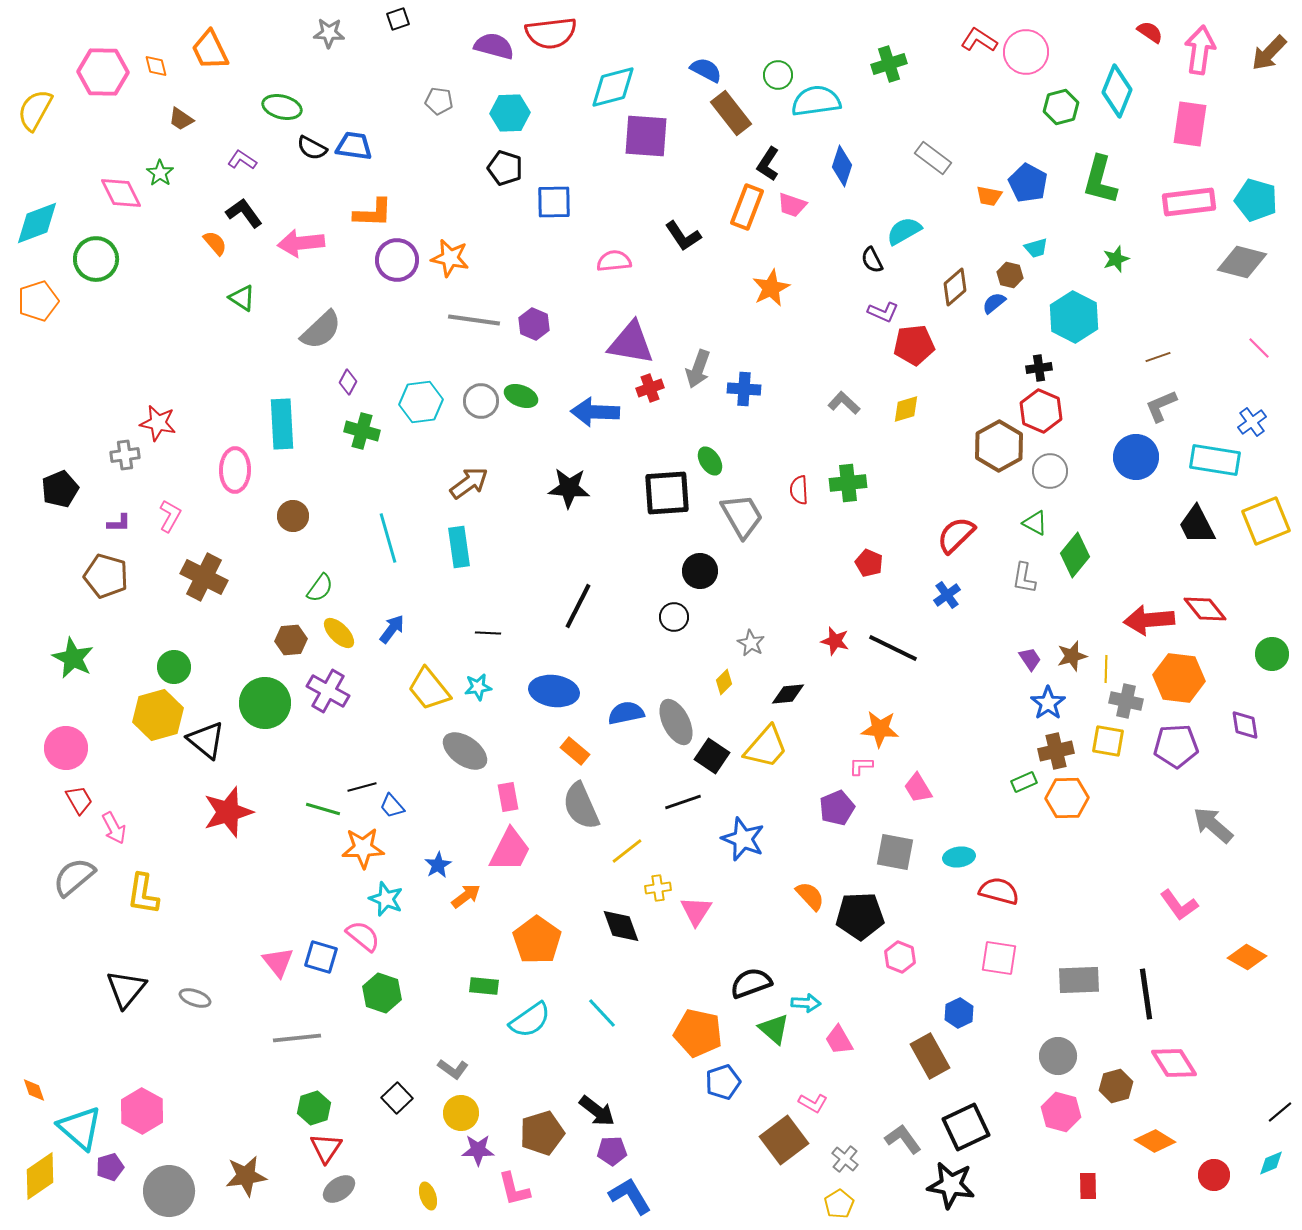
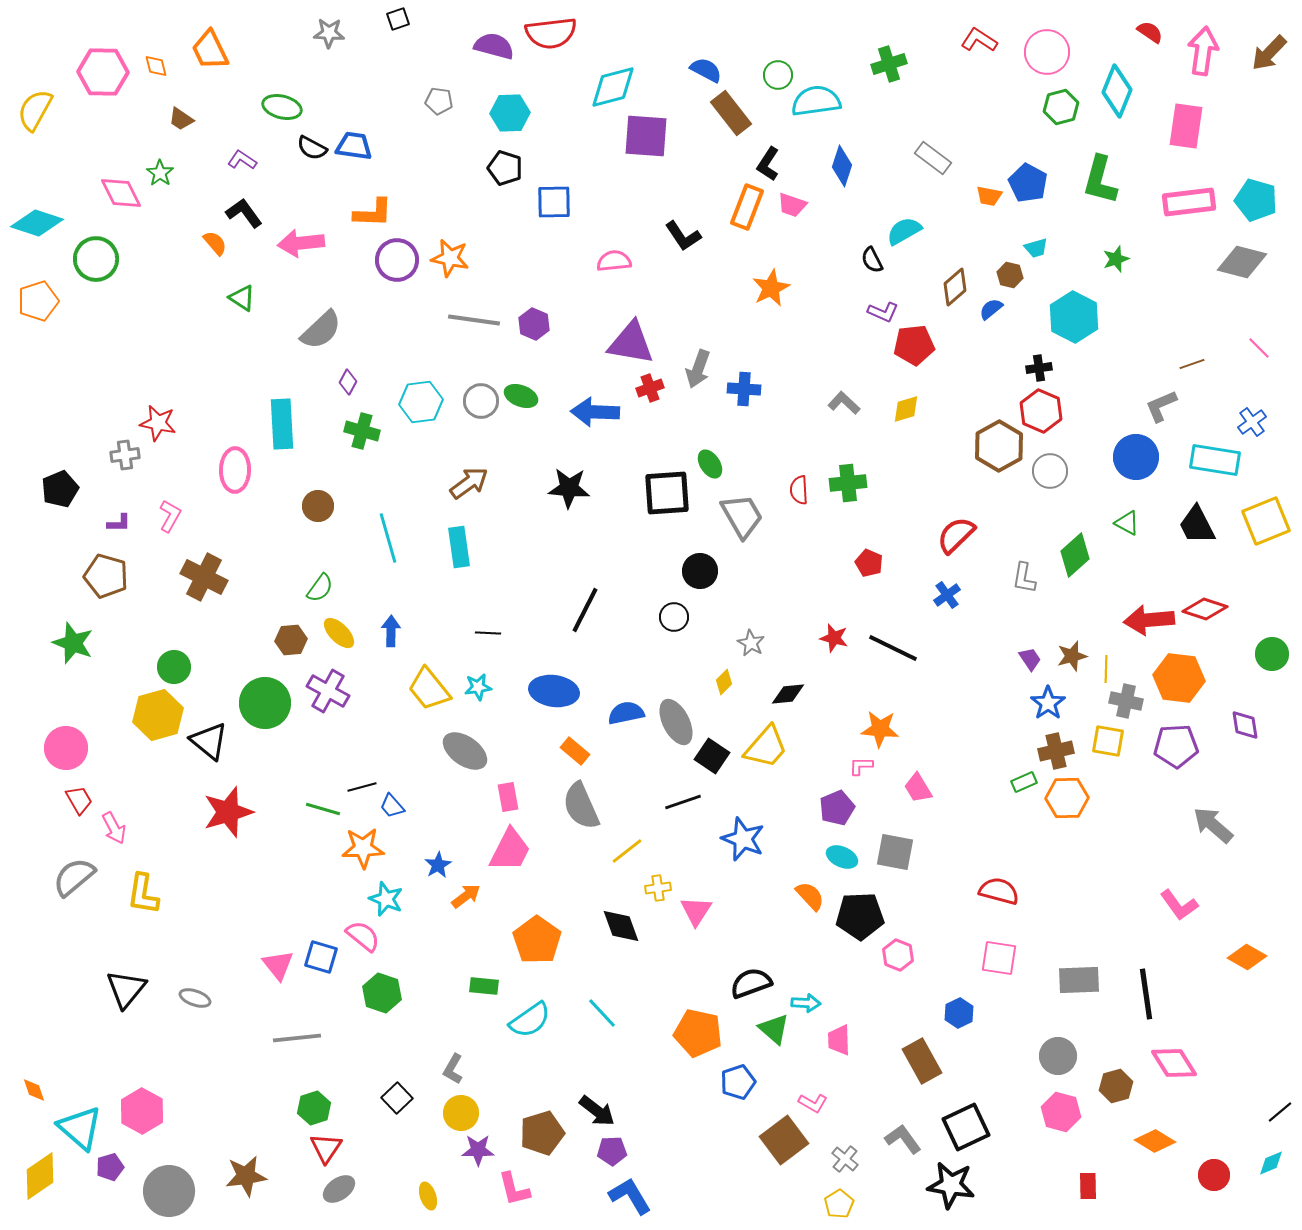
pink arrow at (1200, 50): moved 3 px right, 1 px down
pink circle at (1026, 52): moved 21 px right
pink rectangle at (1190, 124): moved 4 px left, 2 px down
cyan diamond at (37, 223): rotated 39 degrees clockwise
blue semicircle at (994, 303): moved 3 px left, 6 px down
brown line at (1158, 357): moved 34 px right, 7 px down
green ellipse at (710, 461): moved 3 px down
brown circle at (293, 516): moved 25 px right, 10 px up
green triangle at (1035, 523): moved 92 px right
green diamond at (1075, 555): rotated 9 degrees clockwise
black line at (578, 606): moved 7 px right, 4 px down
red diamond at (1205, 609): rotated 33 degrees counterclockwise
blue arrow at (392, 629): moved 1 px left, 2 px down; rotated 36 degrees counterclockwise
red star at (835, 641): moved 1 px left, 3 px up
green star at (73, 658): moved 15 px up; rotated 6 degrees counterclockwise
black triangle at (206, 740): moved 3 px right, 1 px down
cyan ellipse at (959, 857): moved 117 px left; rotated 32 degrees clockwise
pink hexagon at (900, 957): moved 2 px left, 2 px up
pink triangle at (278, 962): moved 3 px down
pink trapezoid at (839, 1040): rotated 28 degrees clockwise
brown rectangle at (930, 1056): moved 8 px left, 5 px down
gray L-shape at (453, 1069): rotated 84 degrees clockwise
blue pentagon at (723, 1082): moved 15 px right
